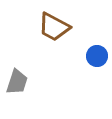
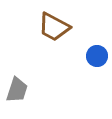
gray trapezoid: moved 8 px down
